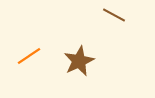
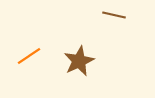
brown line: rotated 15 degrees counterclockwise
